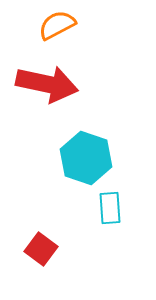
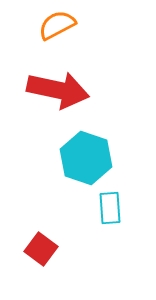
red arrow: moved 11 px right, 6 px down
